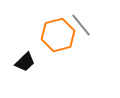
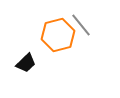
black trapezoid: moved 1 px right, 1 px down
